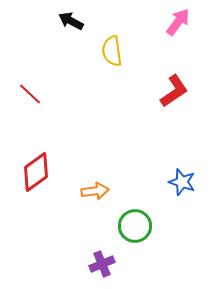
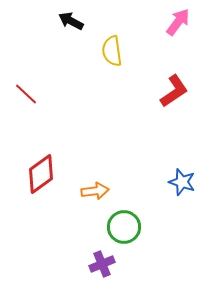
red line: moved 4 px left
red diamond: moved 5 px right, 2 px down
green circle: moved 11 px left, 1 px down
